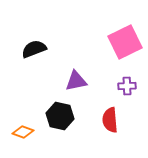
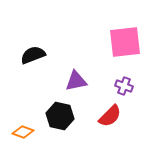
pink square: rotated 20 degrees clockwise
black semicircle: moved 1 px left, 6 px down
purple cross: moved 3 px left; rotated 24 degrees clockwise
red semicircle: moved 4 px up; rotated 130 degrees counterclockwise
